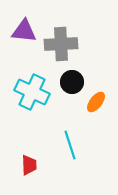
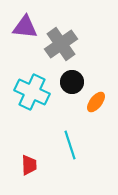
purple triangle: moved 1 px right, 4 px up
gray cross: rotated 32 degrees counterclockwise
